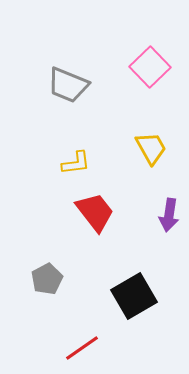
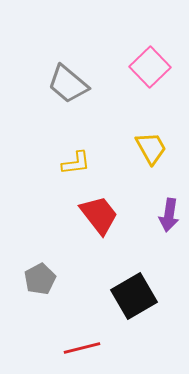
gray trapezoid: moved 1 px up; rotated 18 degrees clockwise
red trapezoid: moved 4 px right, 3 px down
gray pentagon: moved 7 px left
red line: rotated 21 degrees clockwise
